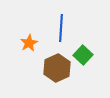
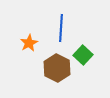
brown hexagon: rotated 8 degrees counterclockwise
